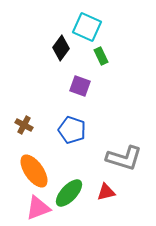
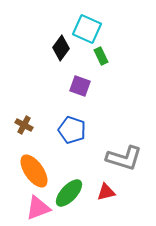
cyan square: moved 2 px down
